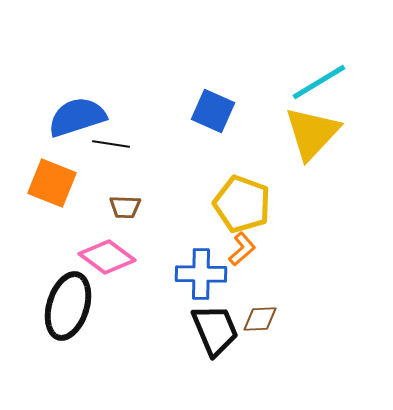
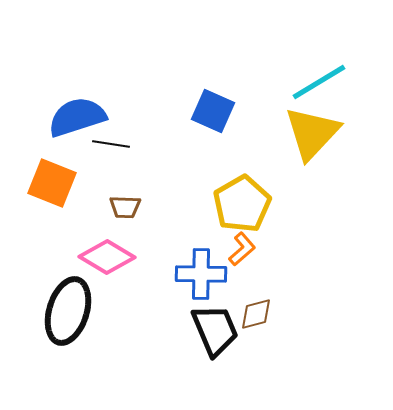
yellow pentagon: rotated 22 degrees clockwise
pink diamond: rotated 6 degrees counterclockwise
black ellipse: moved 5 px down
brown diamond: moved 4 px left, 5 px up; rotated 12 degrees counterclockwise
